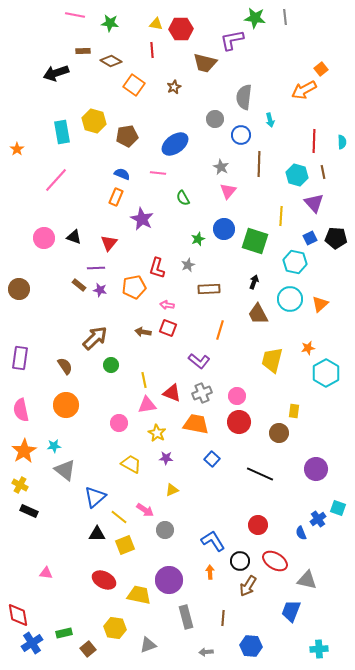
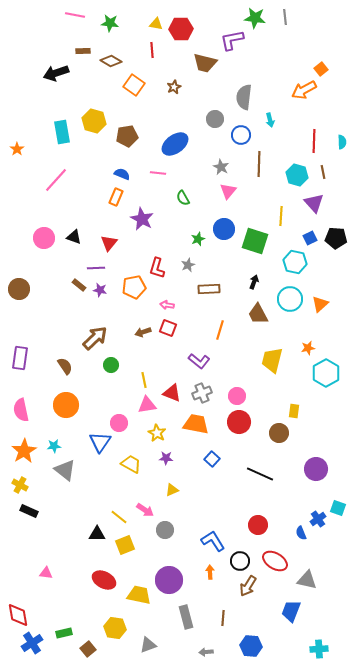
brown arrow at (143, 332): rotated 28 degrees counterclockwise
blue triangle at (95, 497): moved 5 px right, 55 px up; rotated 15 degrees counterclockwise
